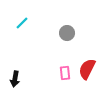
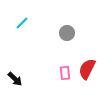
black arrow: rotated 56 degrees counterclockwise
